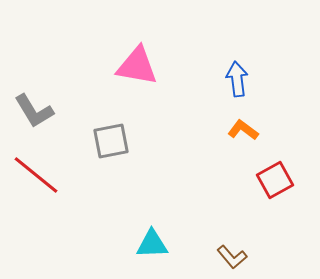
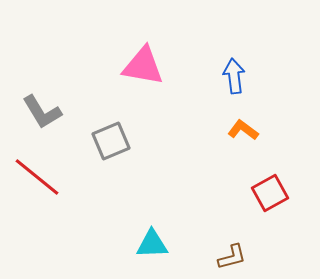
pink triangle: moved 6 px right
blue arrow: moved 3 px left, 3 px up
gray L-shape: moved 8 px right, 1 px down
gray square: rotated 12 degrees counterclockwise
red line: moved 1 px right, 2 px down
red square: moved 5 px left, 13 px down
brown L-shape: rotated 64 degrees counterclockwise
